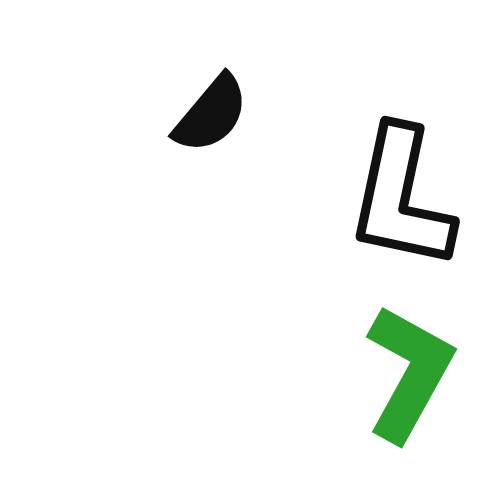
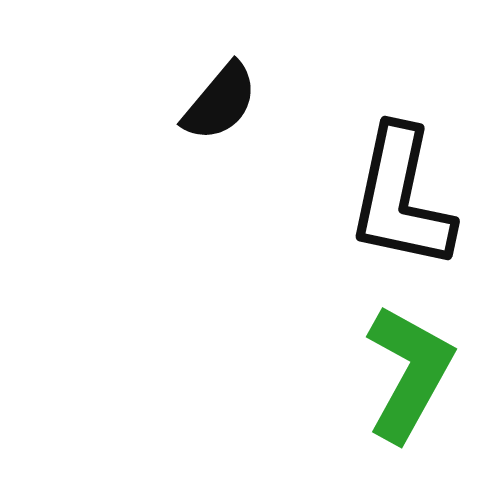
black semicircle: moved 9 px right, 12 px up
